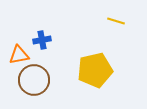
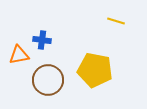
blue cross: rotated 18 degrees clockwise
yellow pentagon: rotated 24 degrees clockwise
brown circle: moved 14 px right
